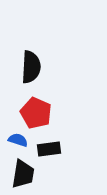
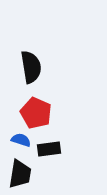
black semicircle: rotated 12 degrees counterclockwise
blue semicircle: moved 3 px right
black trapezoid: moved 3 px left
